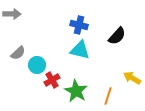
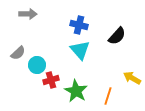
gray arrow: moved 16 px right
cyan triangle: rotated 35 degrees clockwise
red cross: moved 1 px left; rotated 14 degrees clockwise
